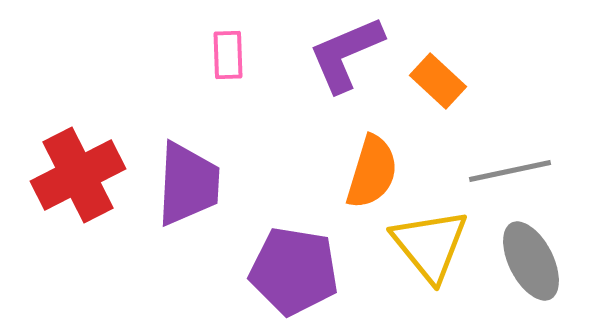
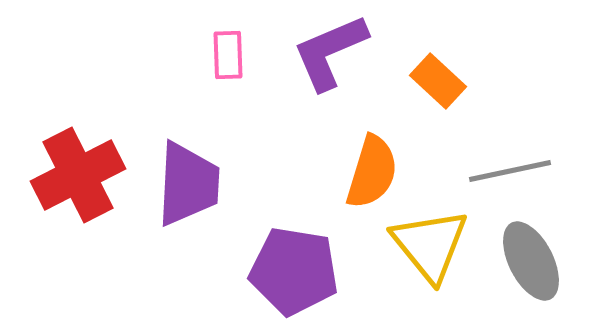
purple L-shape: moved 16 px left, 2 px up
